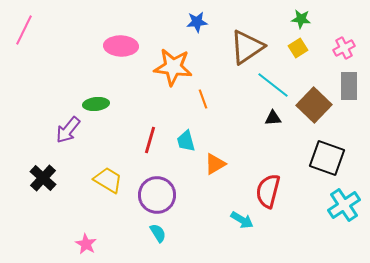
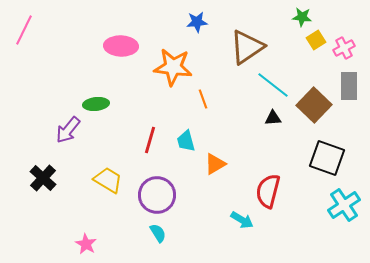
green star: moved 1 px right, 2 px up
yellow square: moved 18 px right, 8 px up
